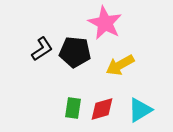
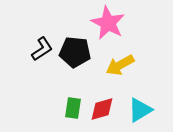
pink star: moved 3 px right
